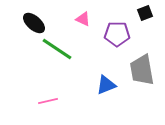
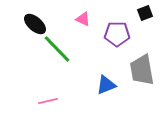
black ellipse: moved 1 px right, 1 px down
green line: rotated 12 degrees clockwise
